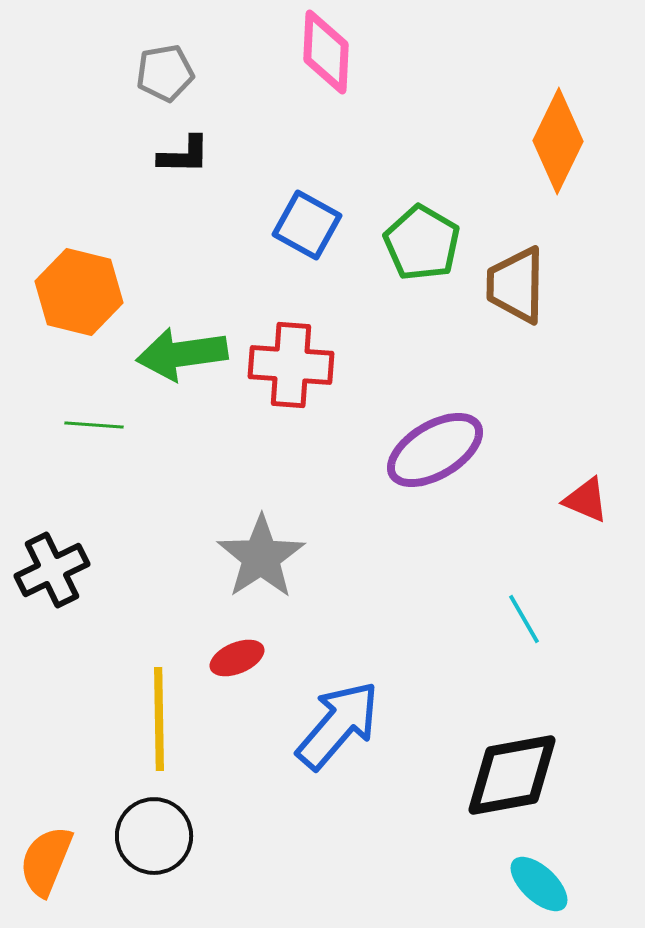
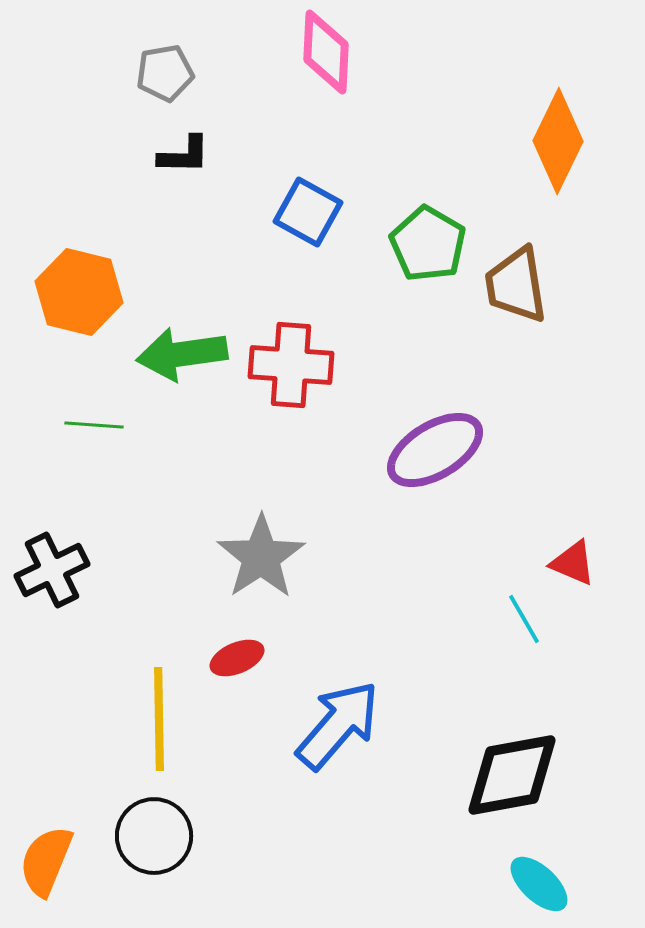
blue square: moved 1 px right, 13 px up
green pentagon: moved 6 px right, 1 px down
brown trapezoid: rotated 10 degrees counterclockwise
red triangle: moved 13 px left, 63 px down
